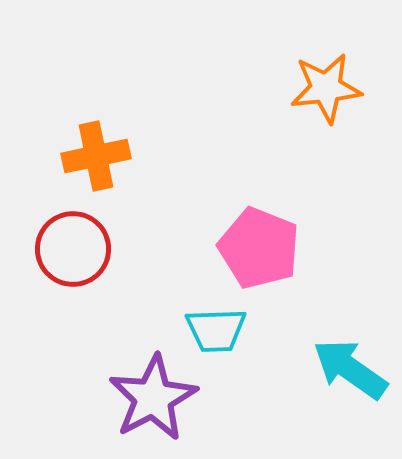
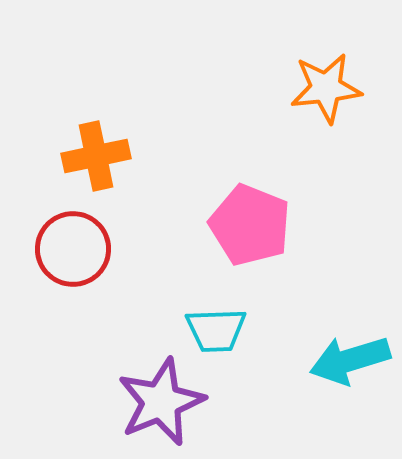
pink pentagon: moved 9 px left, 23 px up
cyan arrow: moved 9 px up; rotated 52 degrees counterclockwise
purple star: moved 8 px right, 4 px down; rotated 6 degrees clockwise
